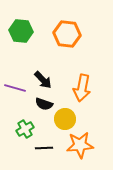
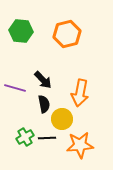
orange hexagon: rotated 20 degrees counterclockwise
orange arrow: moved 2 px left, 5 px down
black semicircle: rotated 120 degrees counterclockwise
yellow circle: moved 3 px left
green cross: moved 8 px down
black line: moved 3 px right, 10 px up
